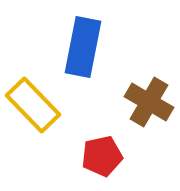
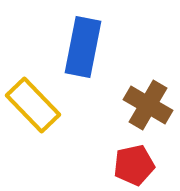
brown cross: moved 1 px left, 3 px down
red pentagon: moved 32 px right, 9 px down
